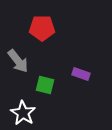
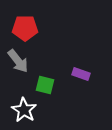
red pentagon: moved 17 px left
white star: moved 1 px right, 3 px up
